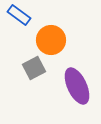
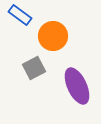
blue rectangle: moved 1 px right
orange circle: moved 2 px right, 4 px up
